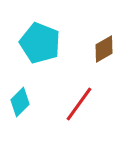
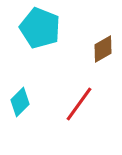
cyan pentagon: moved 15 px up
brown diamond: moved 1 px left
